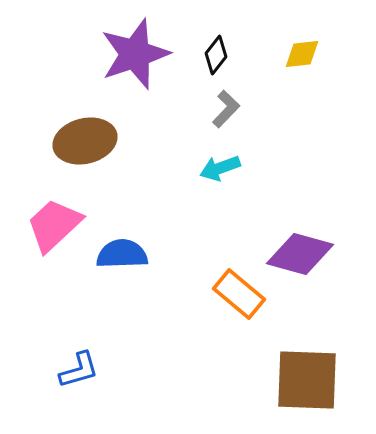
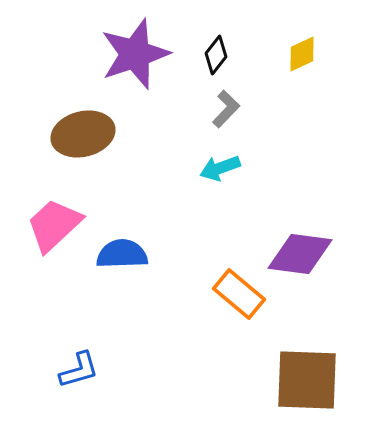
yellow diamond: rotated 18 degrees counterclockwise
brown ellipse: moved 2 px left, 7 px up
purple diamond: rotated 8 degrees counterclockwise
